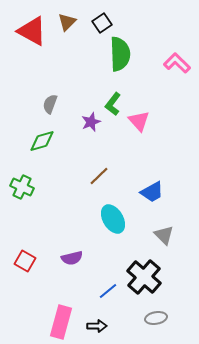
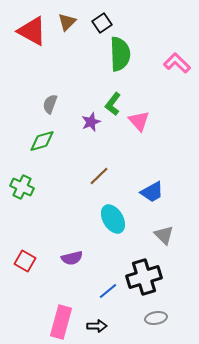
black cross: rotated 32 degrees clockwise
